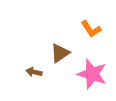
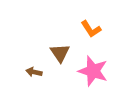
brown triangle: rotated 30 degrees counterclockwise
pink star: moved 1 px right, 3 px up
